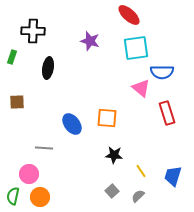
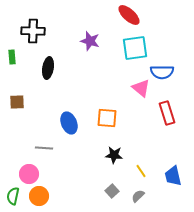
cyan square: moved 1 px left
green rectangle: rotated 24 degrees counterclockwise
blue ellipse: moved 3 px left, 1 px up; rotated 15 degrees clockwise
blue trapezoid: rotated 30 degrees counterclockwise
orange circle: moved 1 px left, 1 px up
